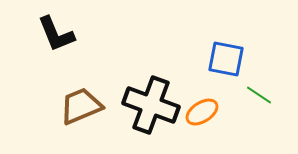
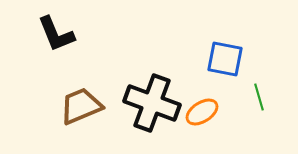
blue square: moved 1 px left
green line: moved 2 px down; rotated 40 degrees clockwise
black cross: moved 1 px right, 2 px up
